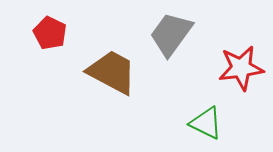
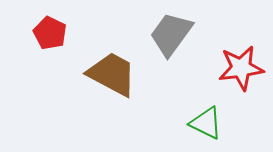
brown trapezoid: moved 2 px down
